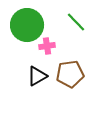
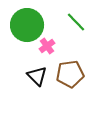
pink cross: rotated 28 degrees counterclockwise
black triangle: rotated 45 degrees counterclockwise
